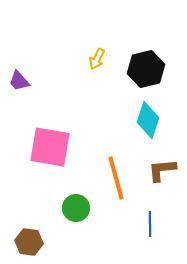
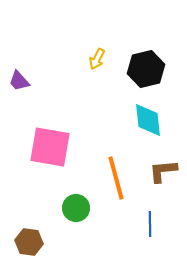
cyan diamond: rotated 24 degrees counterclockwise
brown L-shape: moved 1 px right, 1 px down
